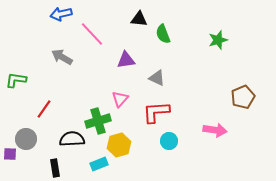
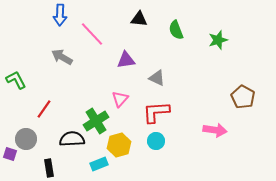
blue arrow: moved 1 px left, 1 px down; rotated 75 degrees counterclockwise
green semicircle: moved 13 px right, 4 px up
green L-shape: rotated 55 degrees clockwise
brown pentagon: rotated 20 degrees counterclockwise
green cross: moved 2 px left; rotated 15 degrees counterclockwise
cyan circle: moved 13 px left
purple square: rotated 16 degrees clockwise
black rectangle: moved 6 px left
